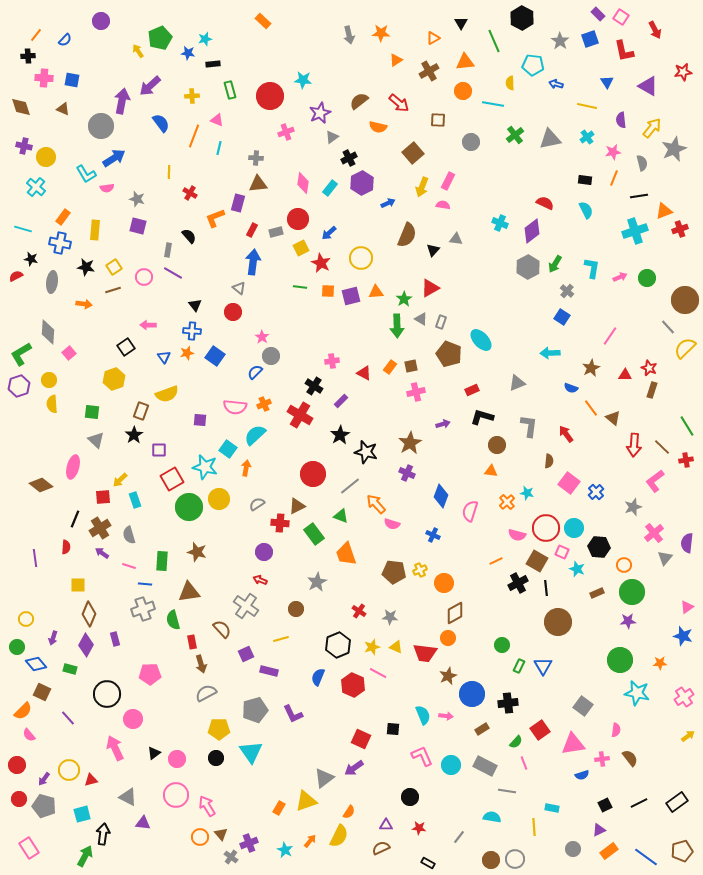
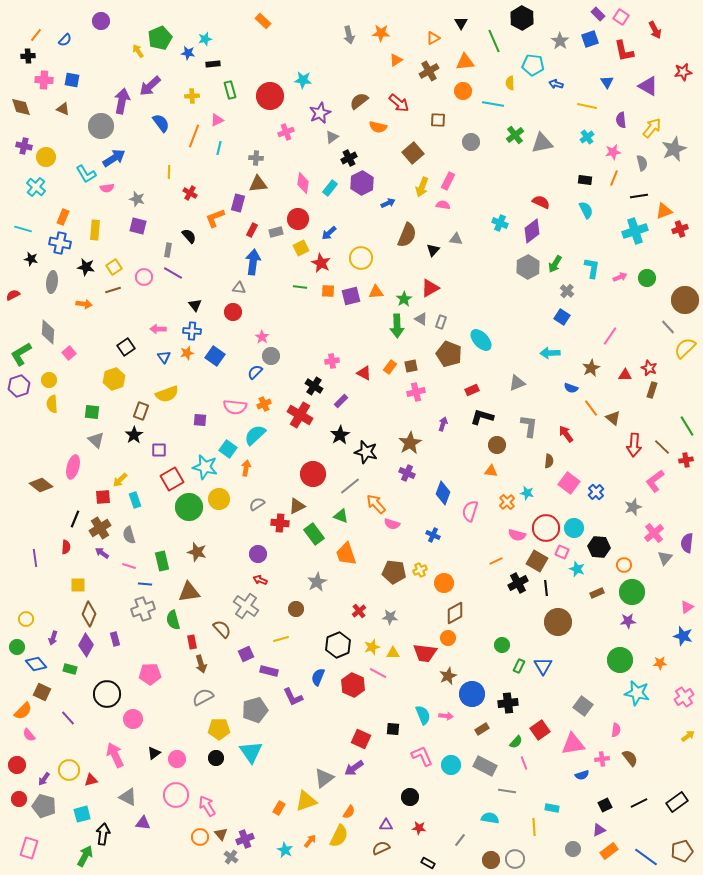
pink cross at (44, 78): moved 2 px down
pink triangle at (217, 120): rotated 48 degrees counterclockwise
gray triangle at (550, 139): moved 8 px left, 4 px down
red semicircle at (545, 203): moved 4 px left, 1 px up
orange rectangle at (63, 217): rotated 14 degrees counterclockwise
red semicircle at (16, 276): moved 3 px left, 19 px down
gray triangle at (239, 288): rotated 32 degrees counterclockwise
pink arrow at (148, 325): moved 10 px right, 4 px down
purple arrow at (443, 424): rotated 56 degrees counterclockwise
blue diamond at (441, 496): moved 2 px right, 3 px up
purple circle at (264, 552): moved 6 px left, 2 px down
green rectangle at (162, 561): rotated 18 degrees counterclockwise
red cross at (359, 611): rotated 16 degrees clockwise
yellow triangle at (396, 647): moved 3 px left, 6 px down; rotated 24 degrees counterclockwise
gray semicircle at (206, 693): moved 3 px left, 4 px down
purple L-shape at (293, 714): moved 17 px up
pink arrow at (115, 748): moved 7 px down
cyan semicircle at (492, 817): moved 2 px left, 1 px down
gray line at (459, 837): moved 1 px right, 3 px down
purple cross at (249, 843): moved 4 px left, 4 px up
pink rectangle at (29, 848): rotated 50 degrees clockwise
